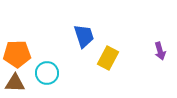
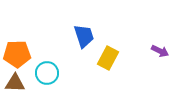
purple arrow: rotated 48 degrees counterclockwise
